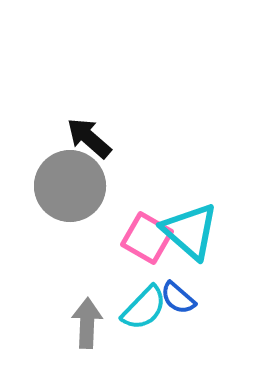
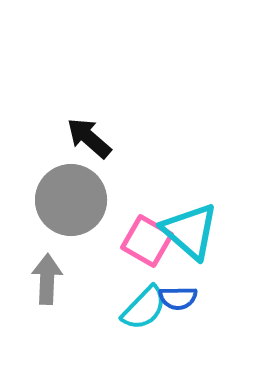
gray circle: moved 1 px right, 14 px down
pink square: moved 3 px down
blue semicircle: rotated 42 degrees counterclockwise
gray arrow: moved 40 px left, 44 px up
